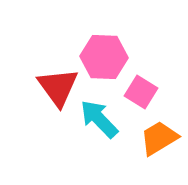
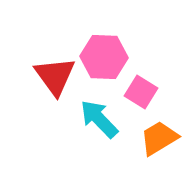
red triangle: moved 3 px left, 11 px up
